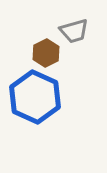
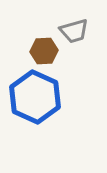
brown hexagon: moved 2 px left, 2 px up; rotated 24 degrees clockwise
